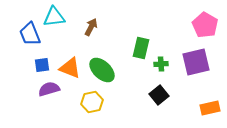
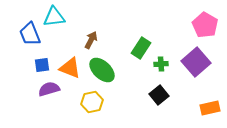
brown arrow: moved 13 px down
green rectangle: rotated 20 degrees clockwise
purple square: rotated 28 degrees counterclockwise
